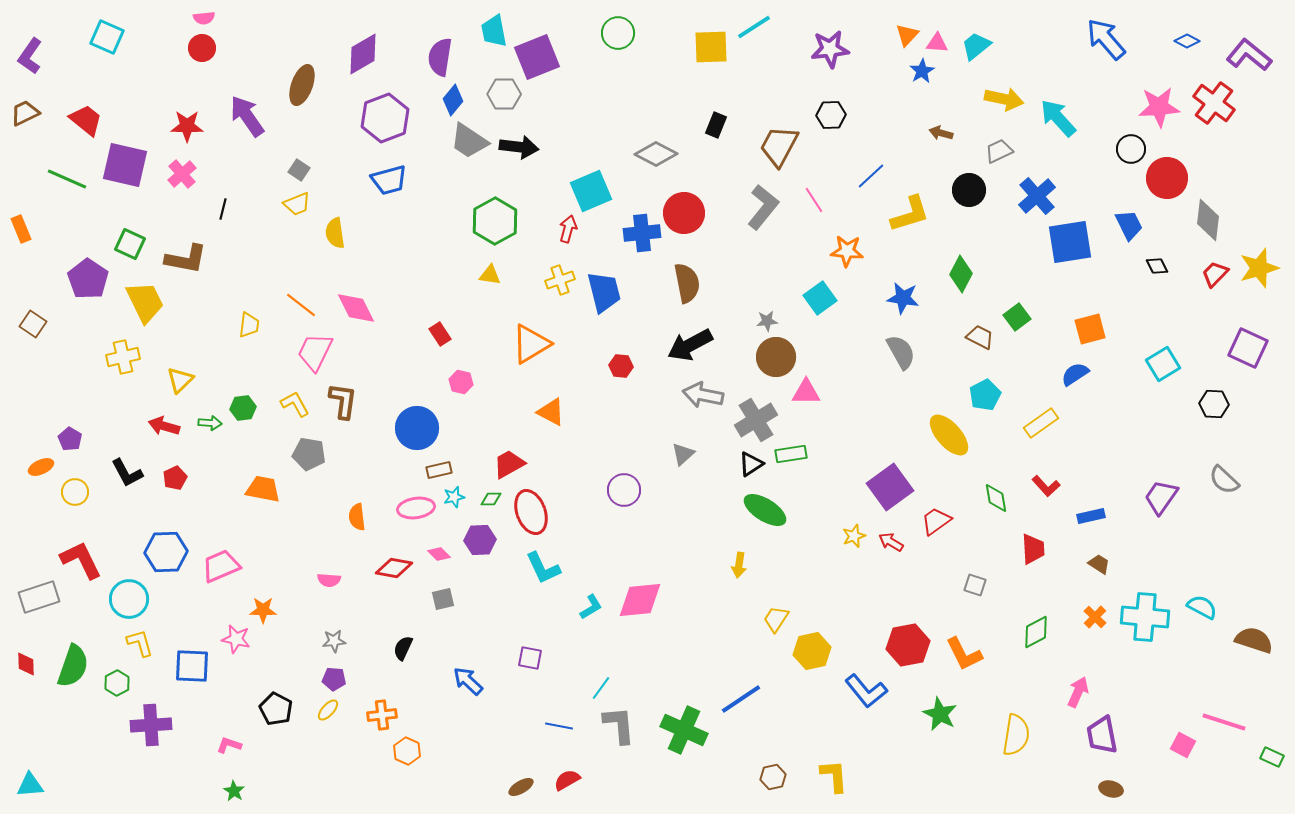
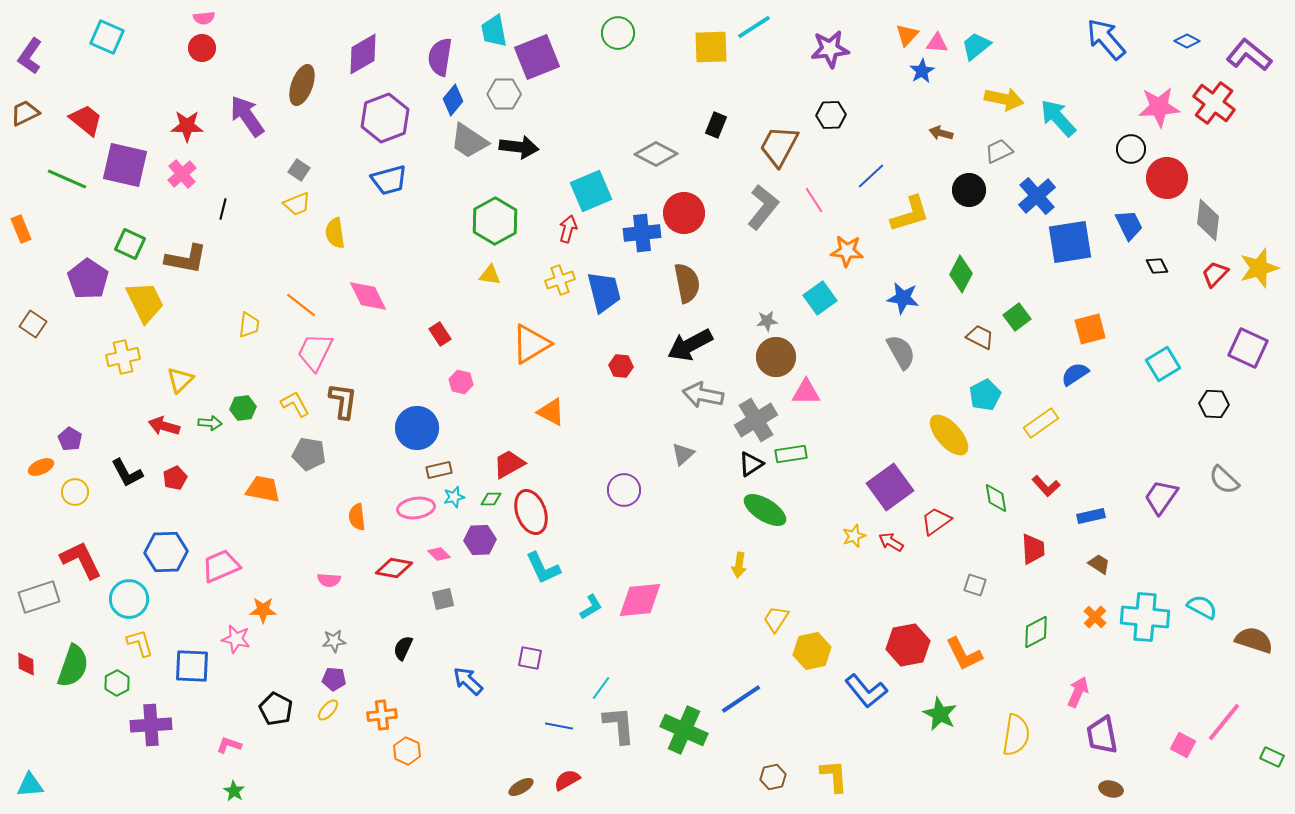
pink diamond at (356, 308): moved 12 px right, 12 px up
pink line at (1224, 722): rotated 69 degrees counterclockwise
